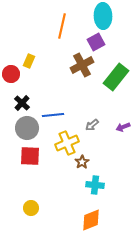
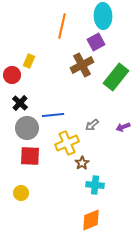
red circle: moved 1 px right, 1 px down
black cross: moved 2 px left
brown star: moved 1 px down
yellow circle: moved 10 px left, 15 px up
